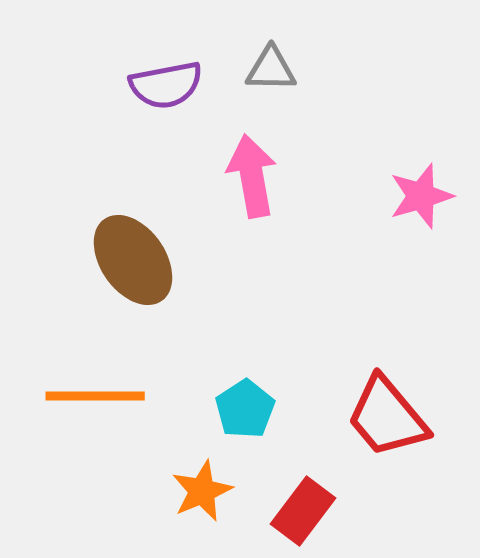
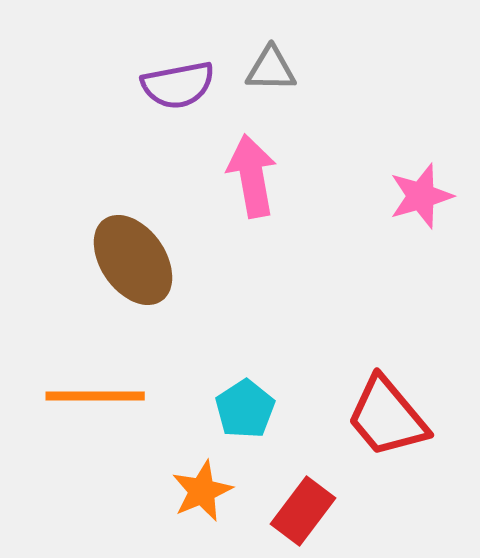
purple semicircle: moved 12 px right
